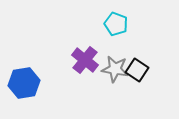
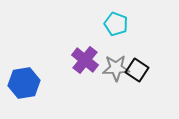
gray star: moved 1 px right, 1 px up; rotated 12 degrees counterclockwise
